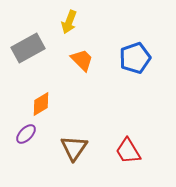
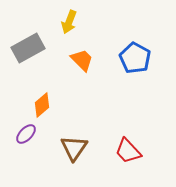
blue pentagon: rotated 24 degrees counterclockwise
orange diamond: moved 1 px right, 1 px down; rotated 10 degrees counterclockwise
red trapezoid: rotated 12 degrees counterclockwise
